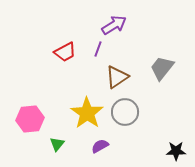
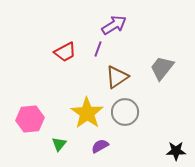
green triangle: moved 2 px right
